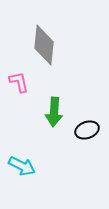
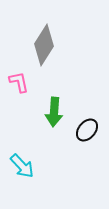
gray diamond: rotated 27 degrees clockwise
black ellipse: rotated 30 degrees counterclockwise
cyan arrow: rotated 20 degrees clockwise
